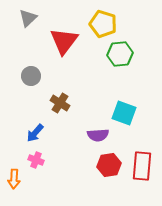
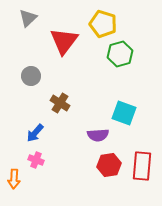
green hexagon: rotated 10 degrees counterclockwise
